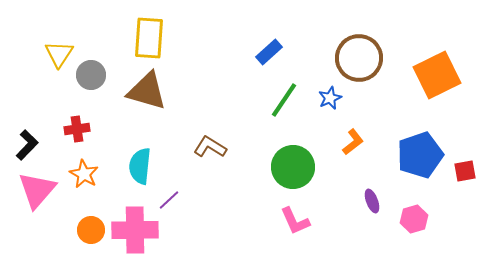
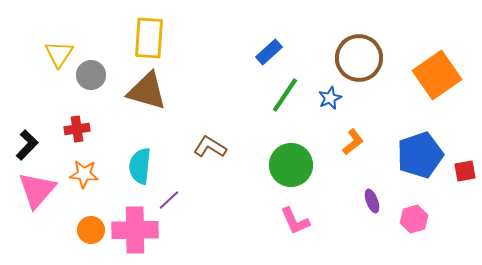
orange square: rotated 9 degrees counterclockwise
green line: moved 1 px right, 5 px up
green circle: moved 2 px left, 2 px up
orange star: rotated 24 degrees counterclockwise
